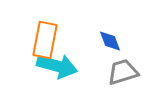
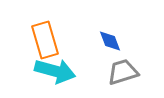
orange rectangle: rotated 27 degrees counterclockwise
cyan arrow: moved 2 px left, 5 px down
